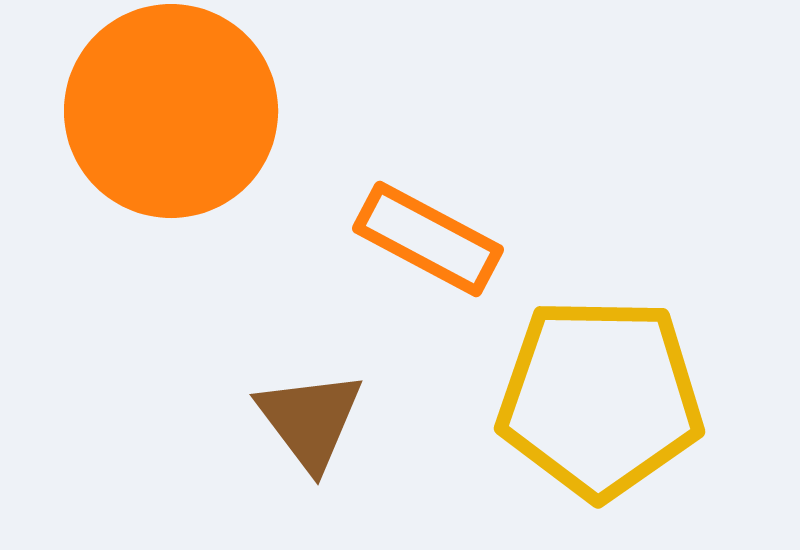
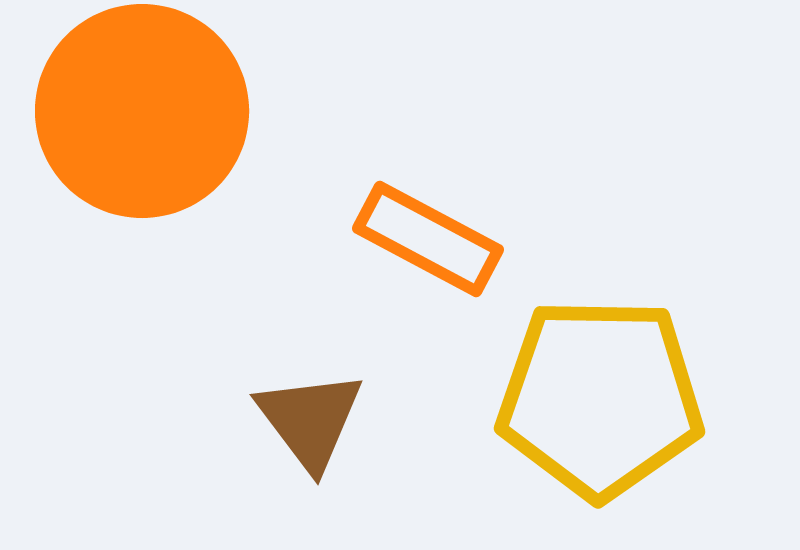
orange circle: moved 29 px left
